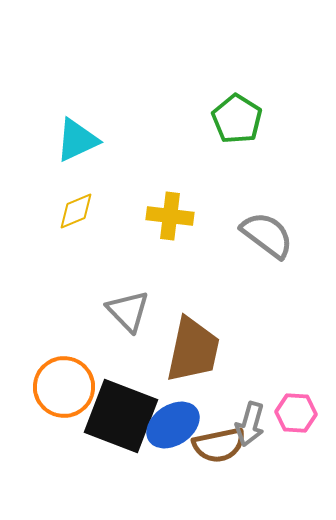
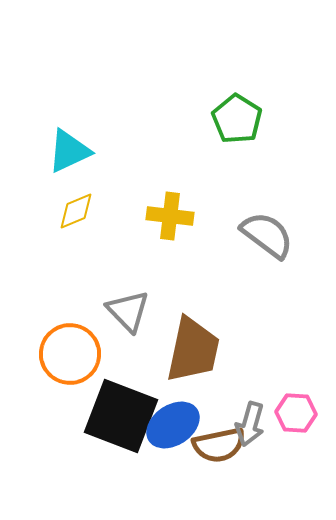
cyan triangle: moved 8 px left, 11 px down
orange circle: moved 6 px right, 33 px up
